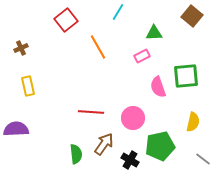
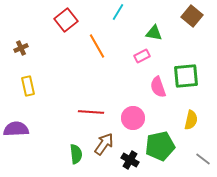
green triangle: rotated 12 degrees clockwise
orange line: moved 1 px left, 1 px up
yellow semicircle: moved 2 px left, 2 px up
